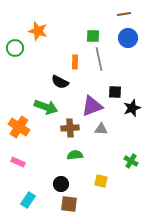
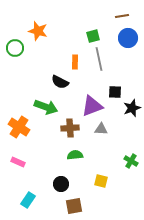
brown line: moved 2 px left, 2 px down
green square: rotated 16 degrees counterclockwise
brown square: moved 5 px right, 2 px down; rotated 18 degrees counterclockwise
